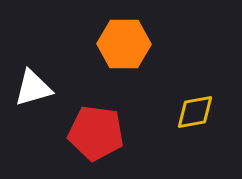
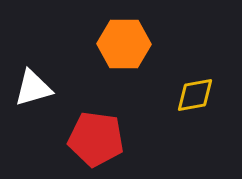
yellow diamond: moved 17 px up
red pentagon: moved 6 px down
